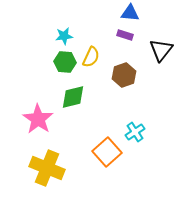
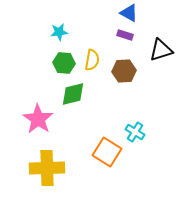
blue triangle: moved 1 px left; rotated 24 degrees clockwise
cyan star: moved 5 px left, 4 px up
black triangle: rotated 35 degrees clockwise
yellow semicircle: moved 1 px right, 3 px down; rotated 15 degrees counterclockwise
green hexagon: moved 1 px left, 1 px down
brown hexagon: moved 4 px up; rotated 15 degrees clockwise
green diamond: moved 3 px up
cyan cross: rotated 24 degrees counterclockwise
orange square: rotated 16 degrees counterclockwise
yellow cross: rotated 24 degrees counterclockwise
